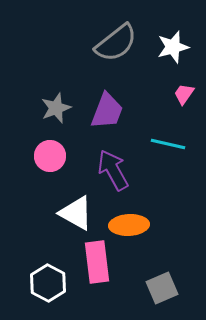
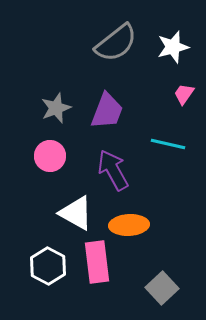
white hexagon: moved 17 px up
gray square: rotated 20 degrees counterclockwise
